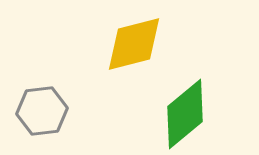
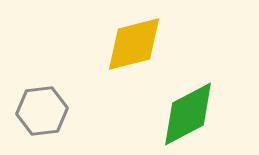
green diamond: moved 3 px right; rotated 12 degrees clockwise
